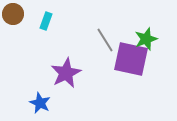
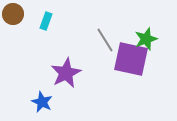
blue star: moved 2 px right, 1 px up
